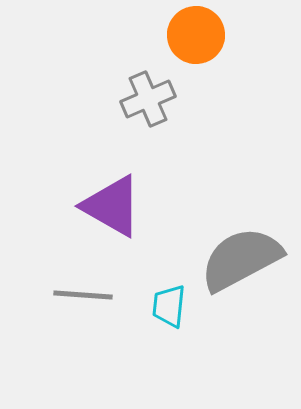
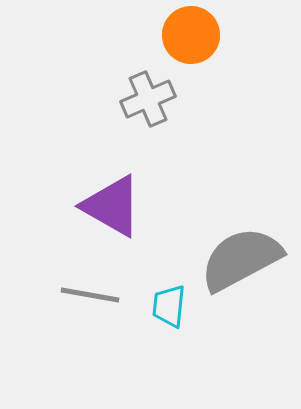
orange circle: moved 5 px left
gray line: moved 7 px right; rotated 6 degrees clockwise
